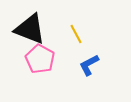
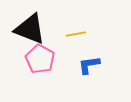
yellow line: rotated 72 degrees counterclockwise
blue L-shape: rotated 20 degrees clockwise
